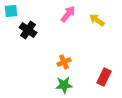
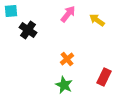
orange cross: moved 3 px right, 3 px up; rotated 16 degrees counterclockwise
green star: rotated 30 degrees clockwise
